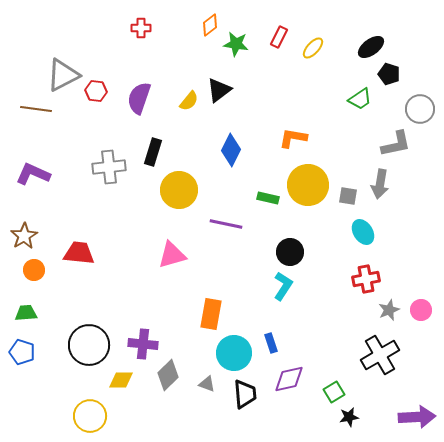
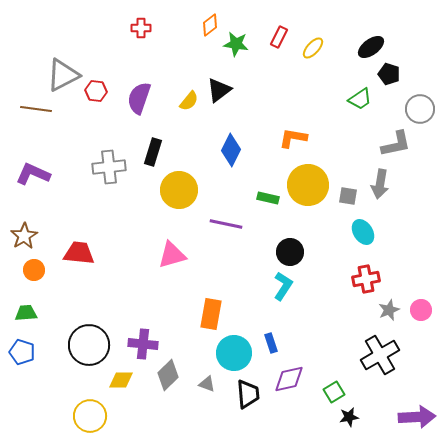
black trapezoid at (245, 394): moved 3 px right
